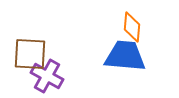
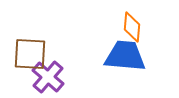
purple cross: moved 1 px right, 1 px down; rotated 12 degrees clockwise
